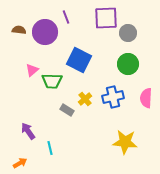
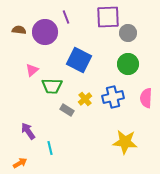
purple square: moved 2 px right, 1 px up
green trapezoid: moved 5 px down
